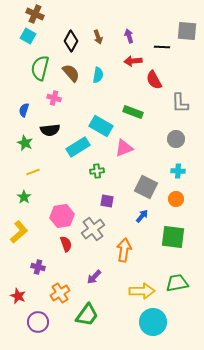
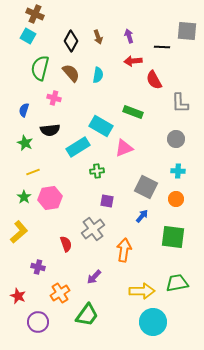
pink hexagon at (62, 216): moved 12 px left, 18 px up
